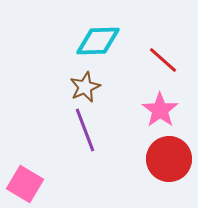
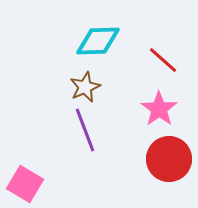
pink star: moved 1 px left, 1 px up
